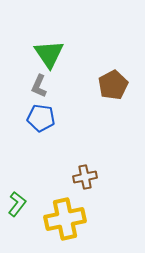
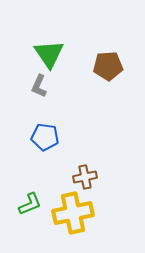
brown pentagon: moved 5 px left, 19 px up; rotated 24 degrees clockwise
blue pentagon: moved 4 px right, 19 px down
green L-shape: moved 13 px right; rotated 30 degrees clockwise
yellow cross: moved 8 px right, 6 px up
